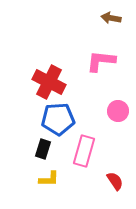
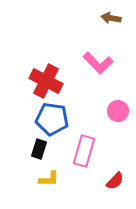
pink L-shape: moved 3 px left, 2 px down; rotated 140 degrees counterclockwise
red cross: moved 3 px left, 1 px up
blue pentagon: moved 6 px left; rotated 12 degrees clockwise
black rectangle: moved 4 px left
red semicircle: rotated 78 degrees clockwise
